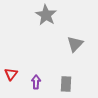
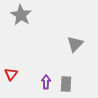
gray star: moved 25 px left
purple arrow: moved 10 px right
